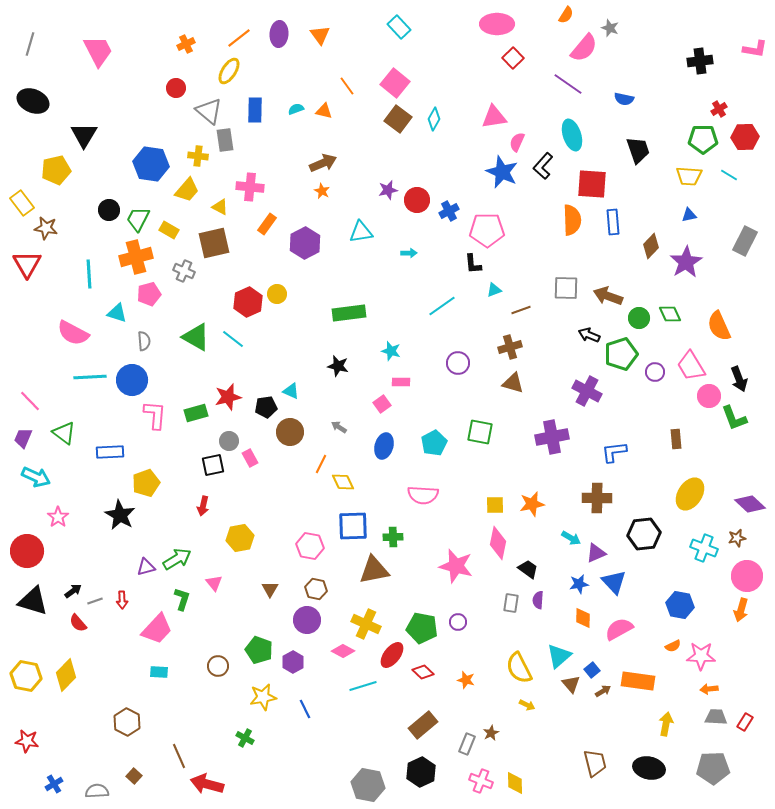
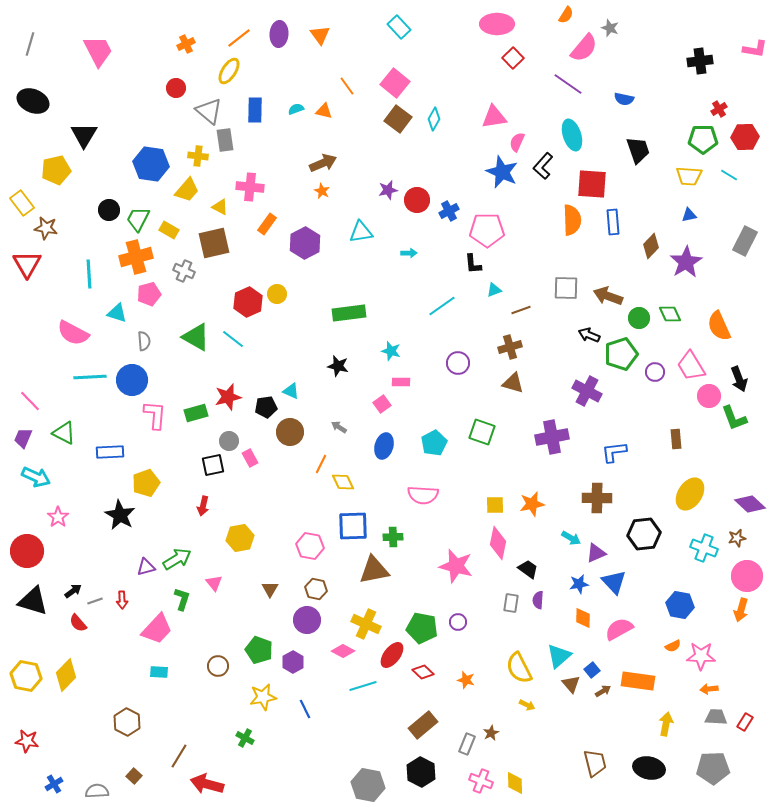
green square at (480, 432): moved 2 px right; rotated 8 degrees clockwise
green triangle at (64, 433): rotated 10 degrees counterclockwise
brown line at (179, 756): rotated 55 degrees clockwise
black hexagon at (421, 772): rotated 8 degrees counterclockwise
